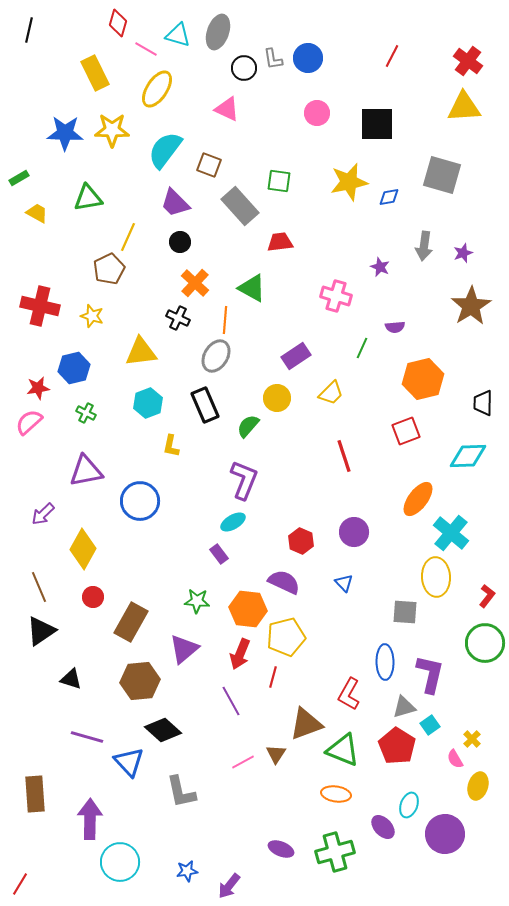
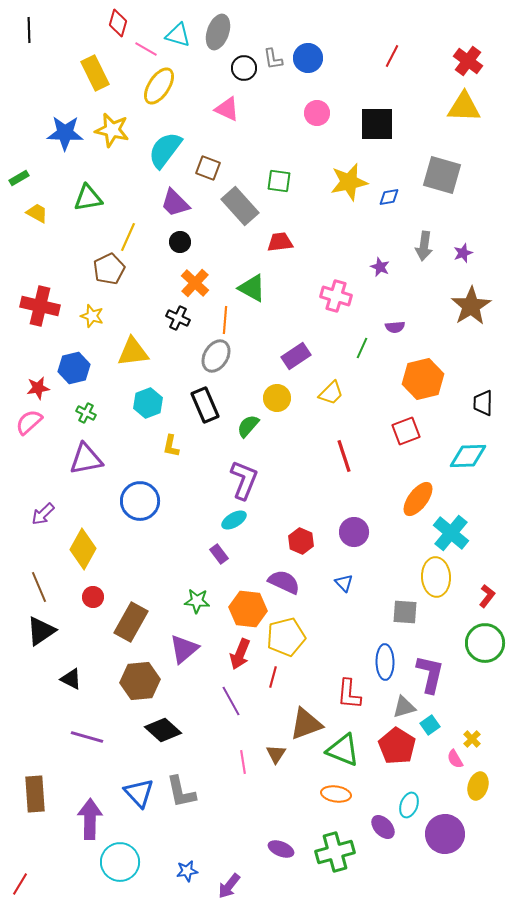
black line at (29, 30): rotated 15 degrees counterclockwise
yellow ellipse at (157, 89): moved 2 px right, 3 px up
yellow triangle at (464, 107): rotated 6 degrees clockwise
yellow star at (112, 130): rotated 12 degrees clockwise
brown square at (209, 165): moved 1 px left, 3 px down
yellow triangle at (141, 352): moved 8 px left
purple triangle at (86, 471): moved 12 px up
cyan ellipse at (233, 522): moved 1 px right, 2 px up
black triangle at (71, 679): rotated 10 degrees clockwise
red L-shape at (349, 694): rotated 24 degrees counterclockwise
blue triangle at (129, 762): moved 10 px right, 31 px down
pink line at (243, 762): rotated 70 degrees counterclockwise
